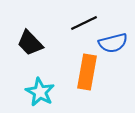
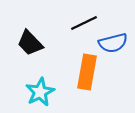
cyan star: rotated 16 degrees clockwise
